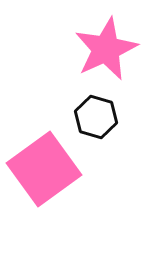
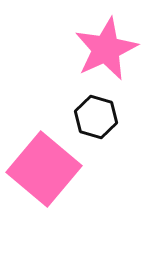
pink square: rotated 14 degrees counterclockwise
